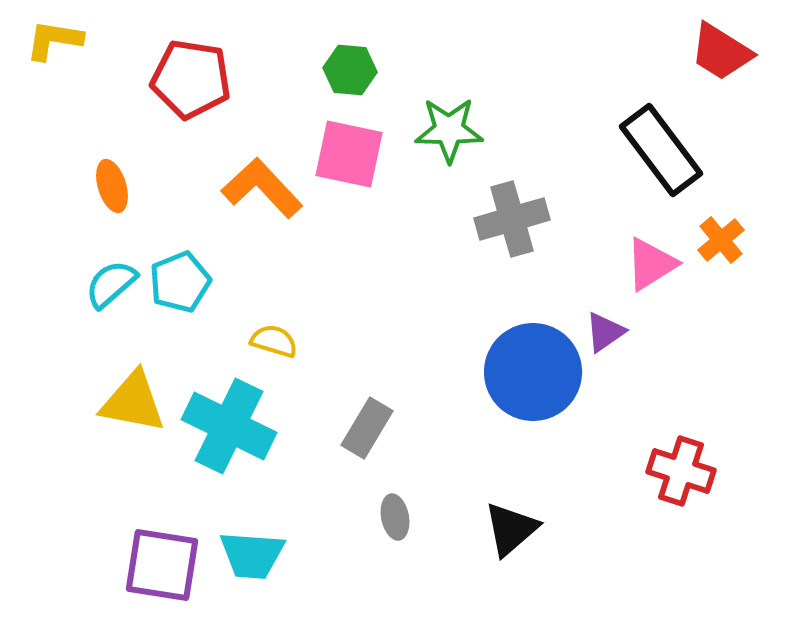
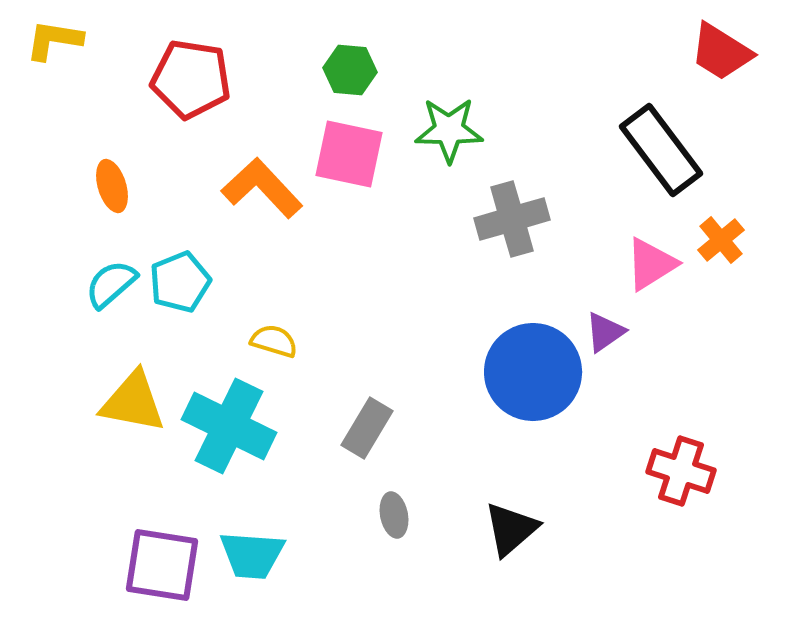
gray ellipse: moved 1 px left, 2 px up
